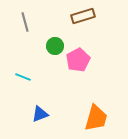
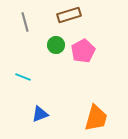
brown rectangle: moved 14 px left, 1 px up
green circle: moved 1 px right, 1 px up
pink pentagon: moved 5 px right, 9 px up
